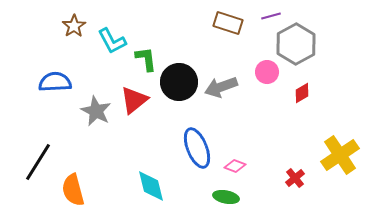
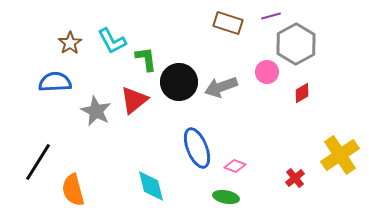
brown star: moved 4 px left, 17 px down
